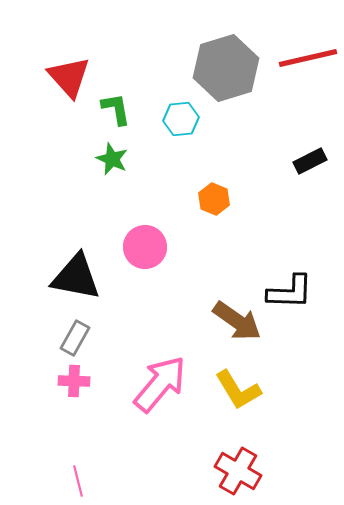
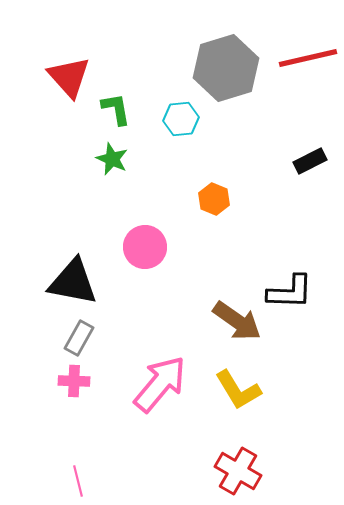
black triangle: moved 3 px left, 5 px down
gray rectangle: moved 4 px right
